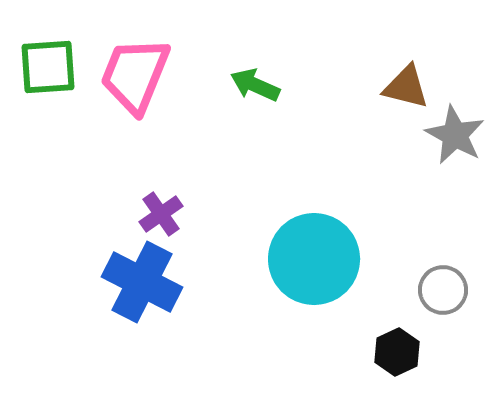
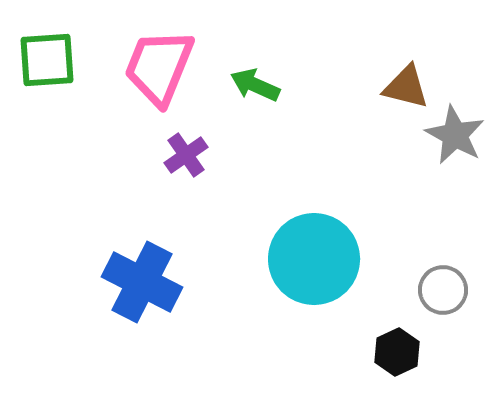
green square: moved 1 px left, 7 px up
pink trapezoid: moved 24 px right, 8 px up
purple cross: moved 25 px right, 59 px up
